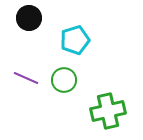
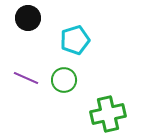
black circle: moved 1 px left
green cross: moved 3 px down
